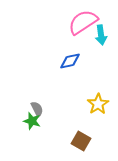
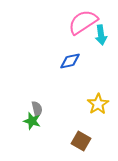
gray semicircle: rotated 14 degrees clockwise
